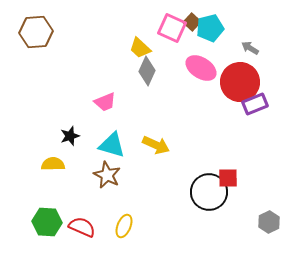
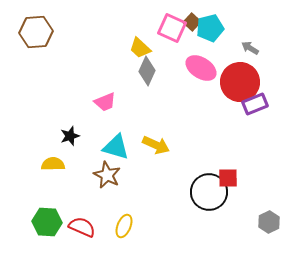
cyan triangle: moved 4 px right, 2 px down
